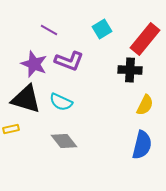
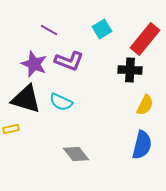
gray diamond: moved 12 px right, 13 px down
